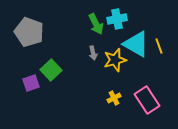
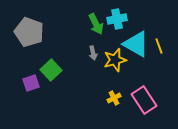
pink rectangle: moved 3 px left
